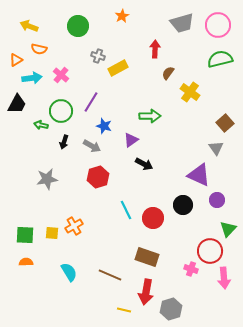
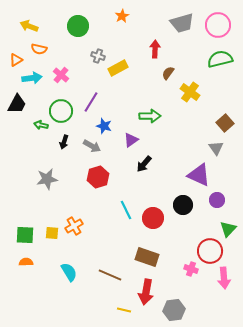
black arrow at (144, 164): rotated 102 degrees clockwise
gray hexagon at (171, 309): moved 3 px right, 1 px down; rotated 10 degrees clockwise
